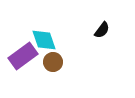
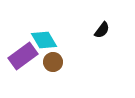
cyan diamond: rotated 12 degrees counterclockwise
